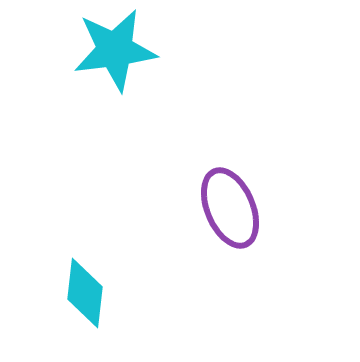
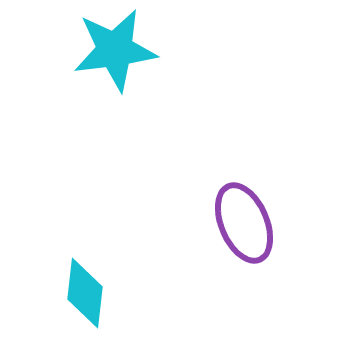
purple ellipse: moved 14 px right, 15 px down
